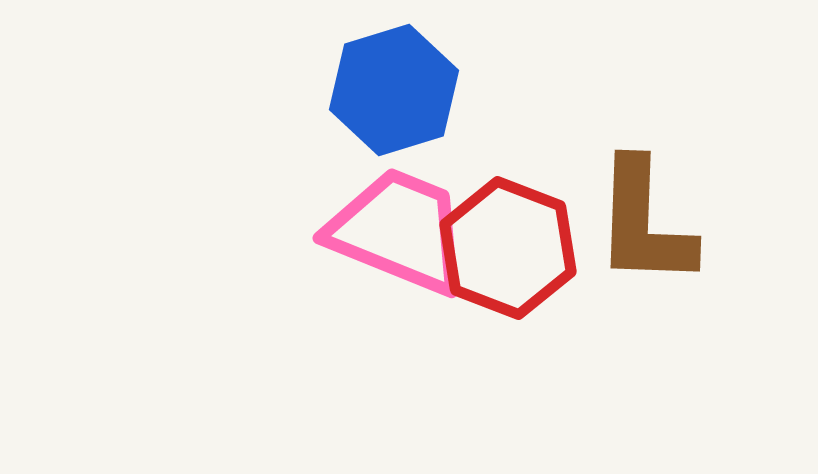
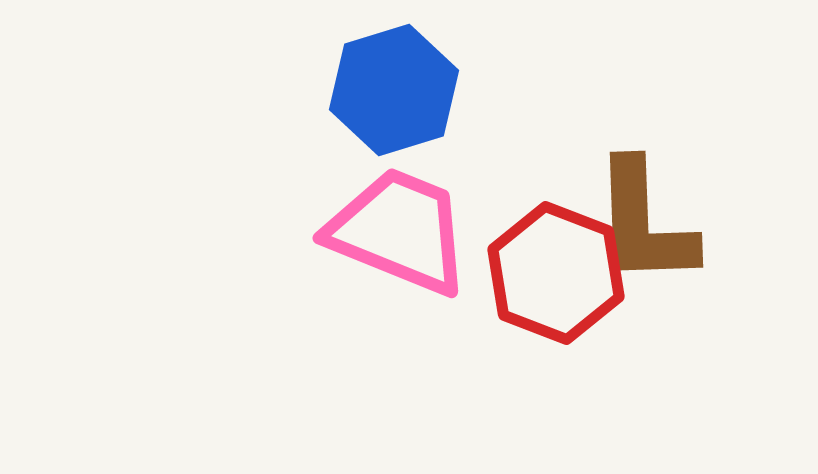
brown L-shape: rotated 4 degrees counterclockwise
red hexagon: moved 48 px right, 25 px down
